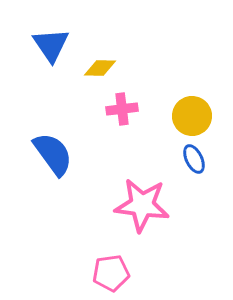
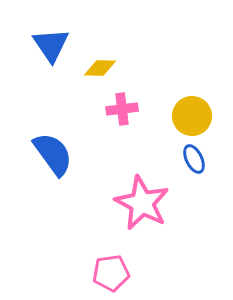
pink star: moved 2 px up; rotated 20 degrees clockwise
